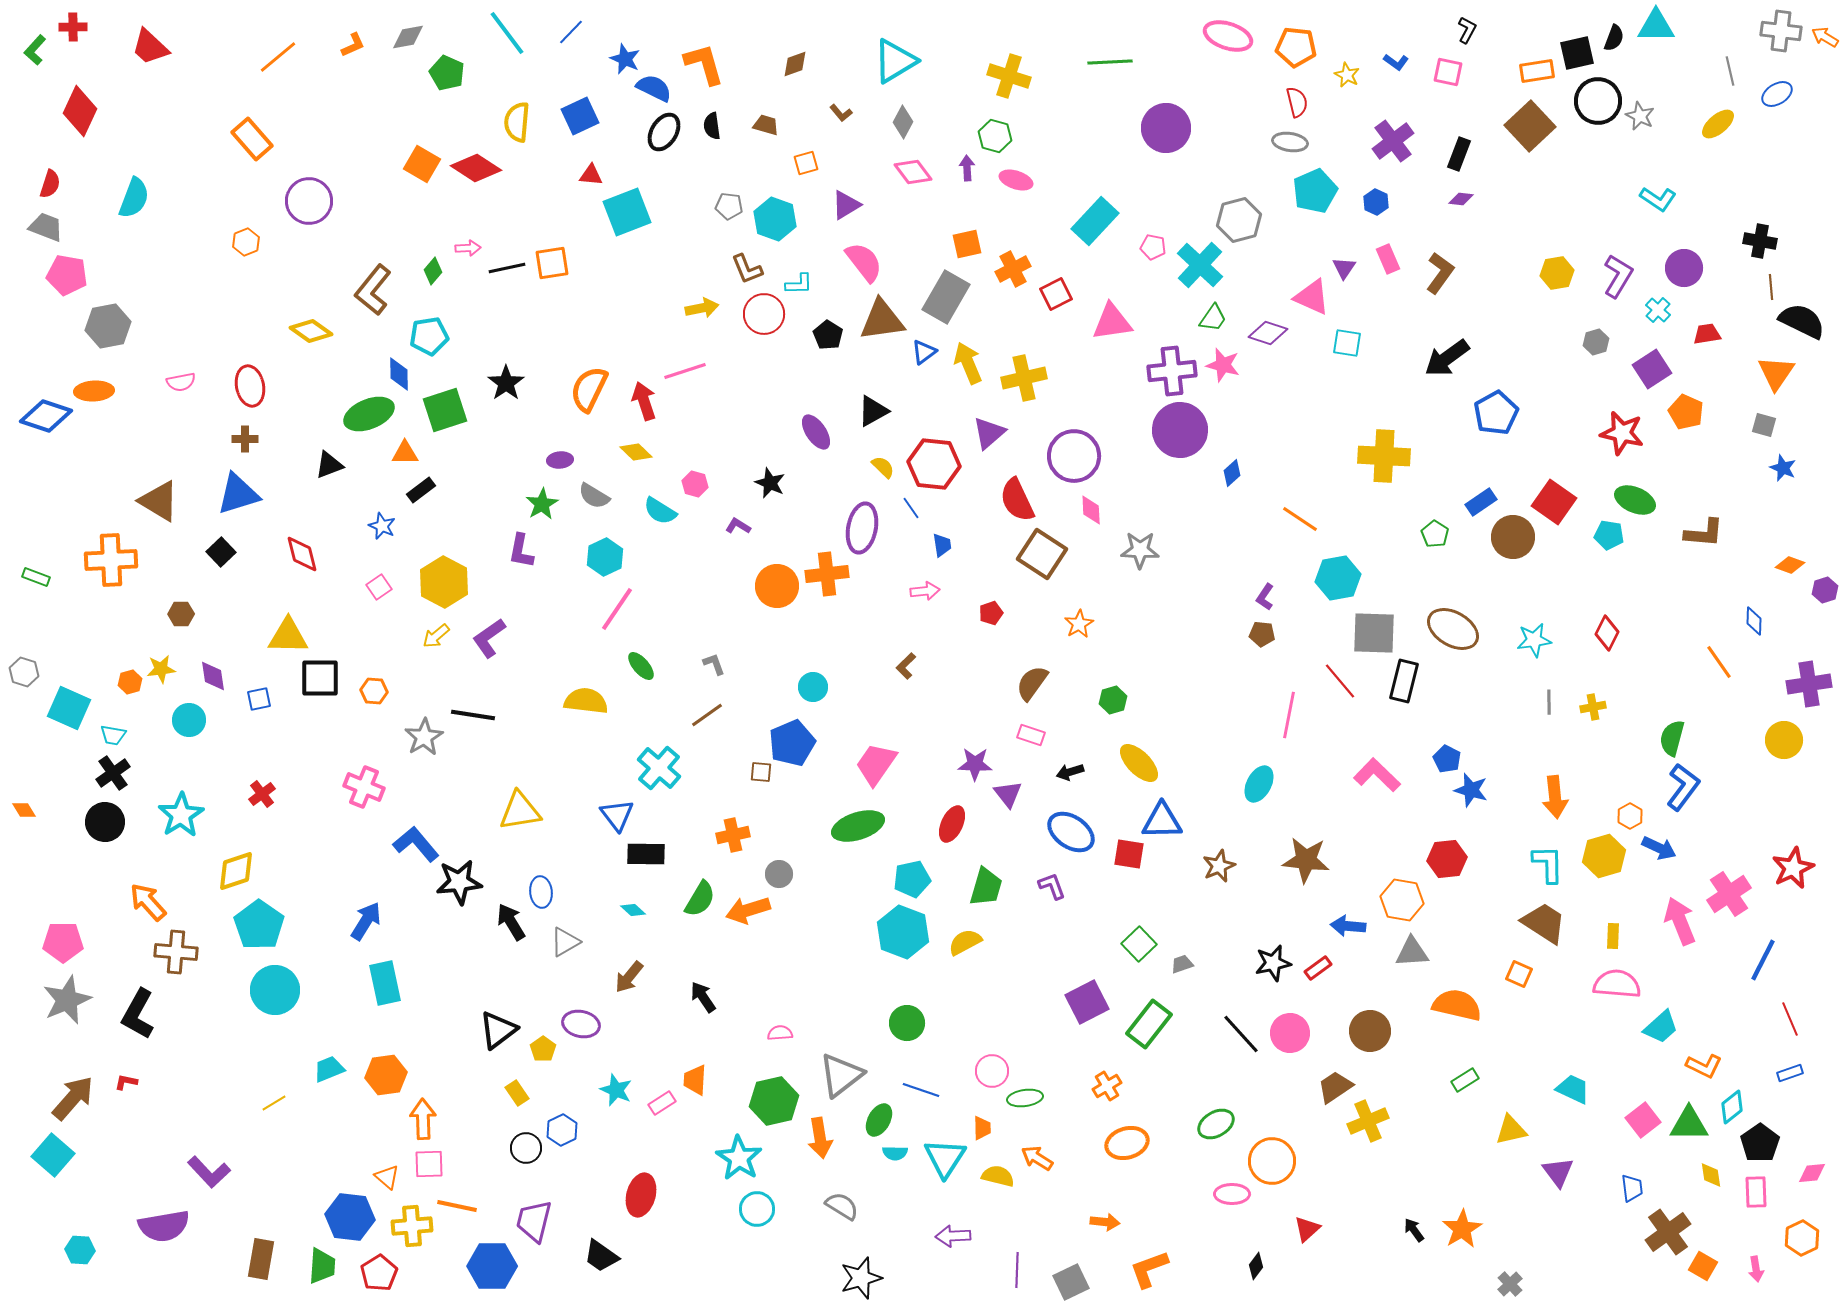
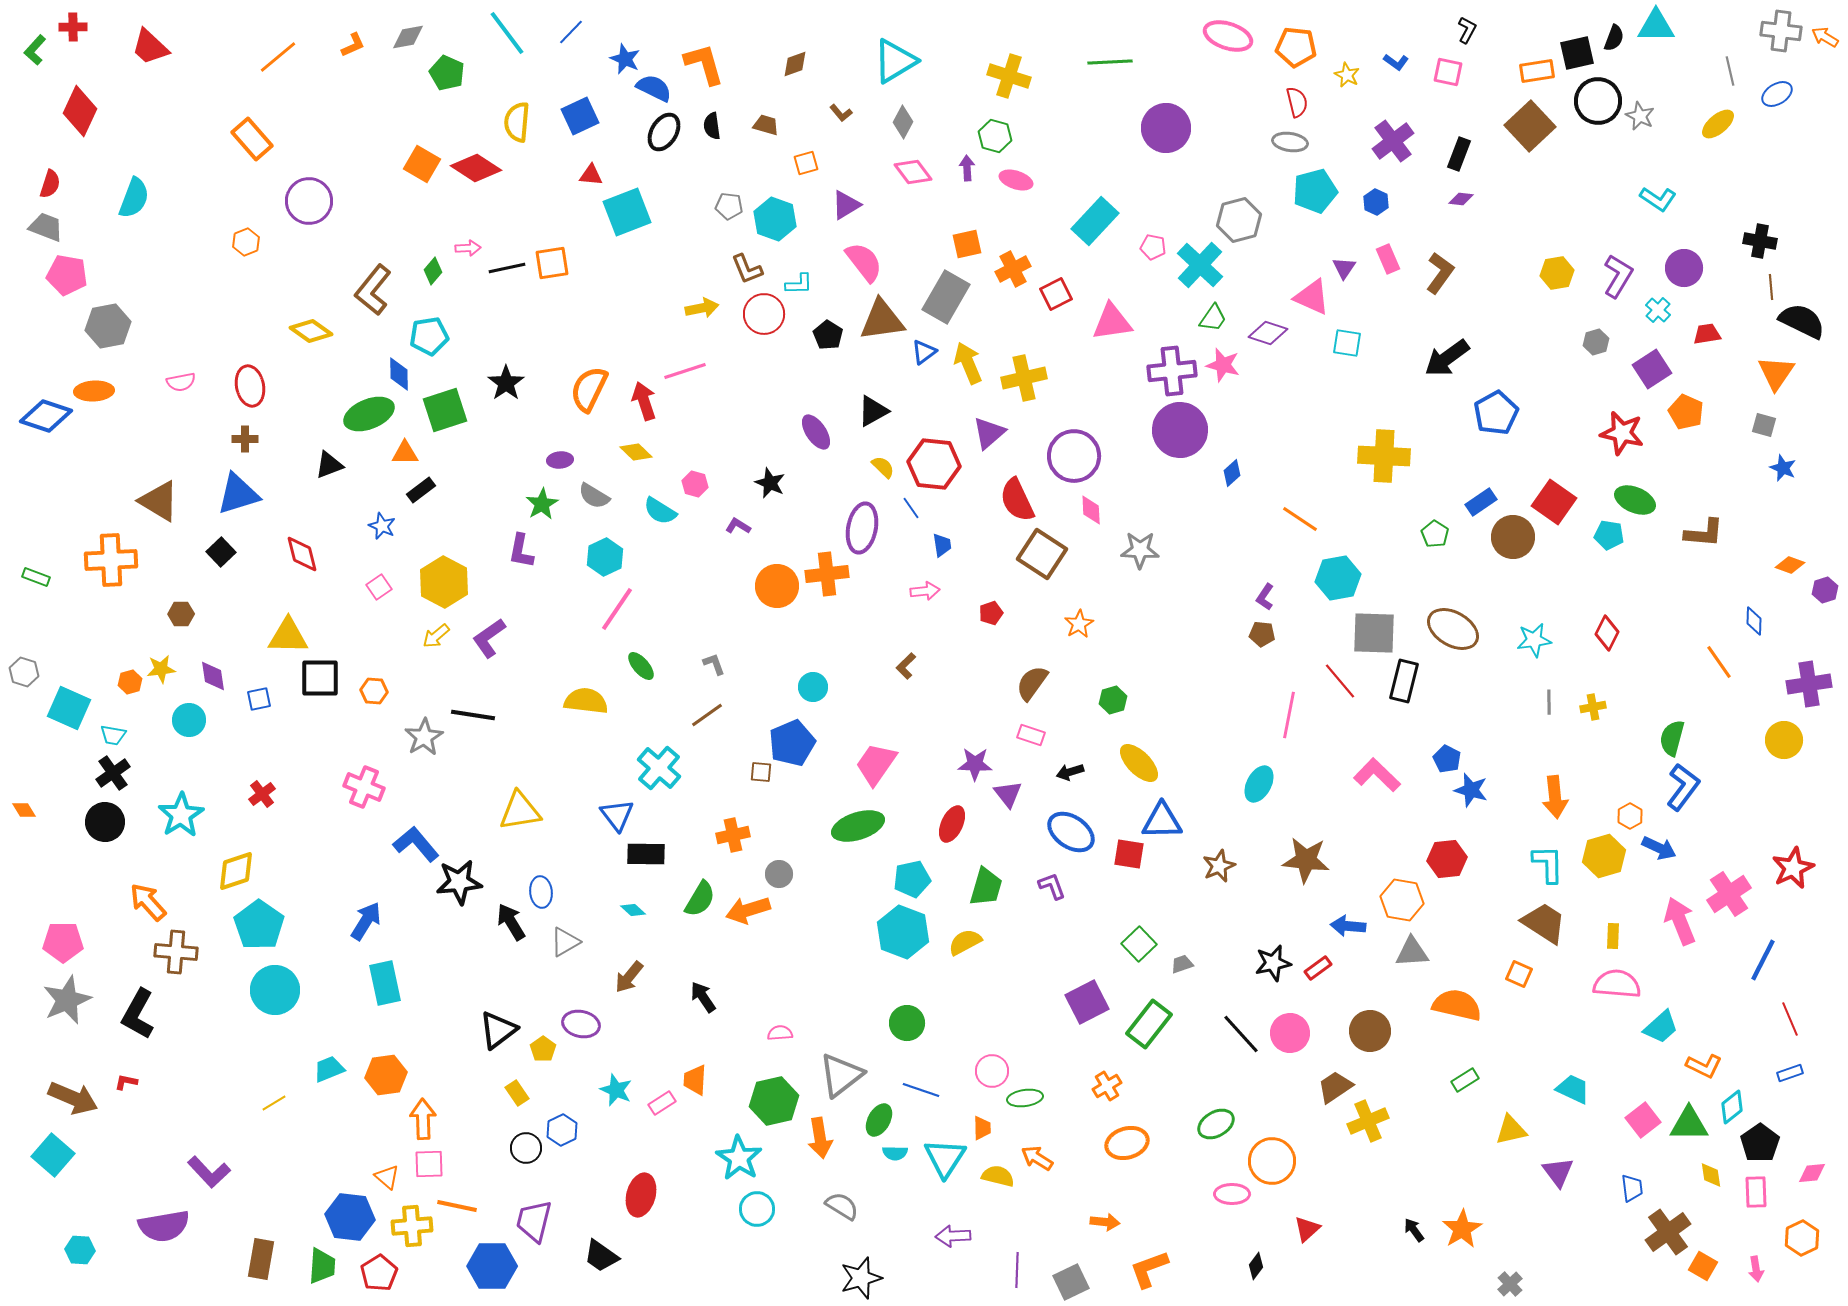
cyan pentagon at (1315, 191): rotated 9 degrees clockwise
brown arrow at (73, 1098): rotated 72 degrees clockwise
